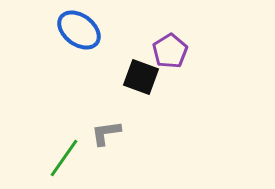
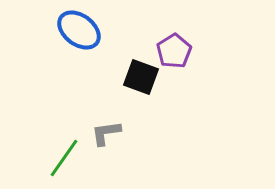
purple pentagon: moved 4 px right
